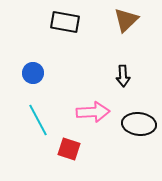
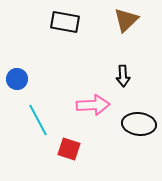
blue circle: moved 16 px left, 6 px down
pink arrow: moved 7 px up
